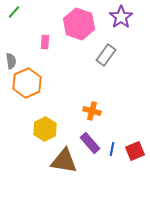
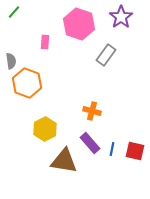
orange hexagon: rotated 16 degrees counterclockwise
red square: rotated 36 degrees clockwise
